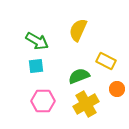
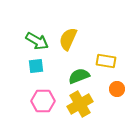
yellow semicircle: moved 10 px left, 9 px down
yellow rectangle: rotated 18 degrees counterclockwise
yellow cross: moved 6 px left
